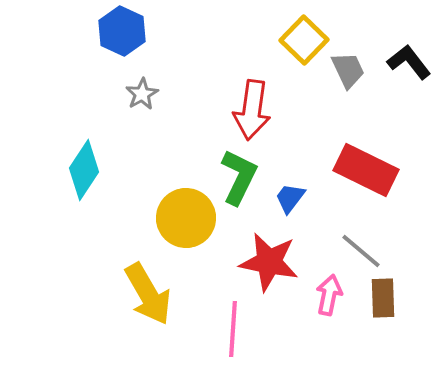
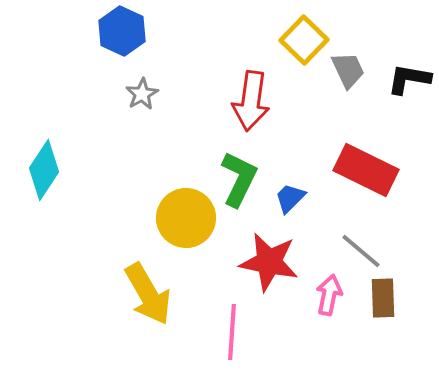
black L-shape: moved 17 px down; rotated 42 degrees counterclockwise
red arrow: moved 1 px left, 9 px up
cyan diamond: moved 40 px left
green L-shape: moved 2 px down
blue trapezoid: rotated 8 degrees clockwise
pink line: moved 1 px left, 3 px down
